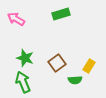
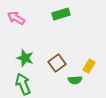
pink arrow: moved 1 px up
green arrow: moved 2 px down
